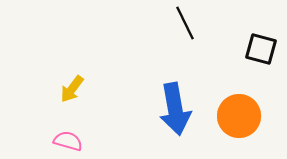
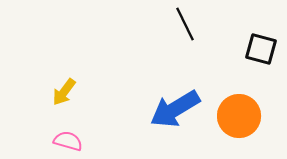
black line: moved 1 px down
yellow arrow: moved 8 px left, 3 px down
blue arrow: rotated 69 degrees clockwise
